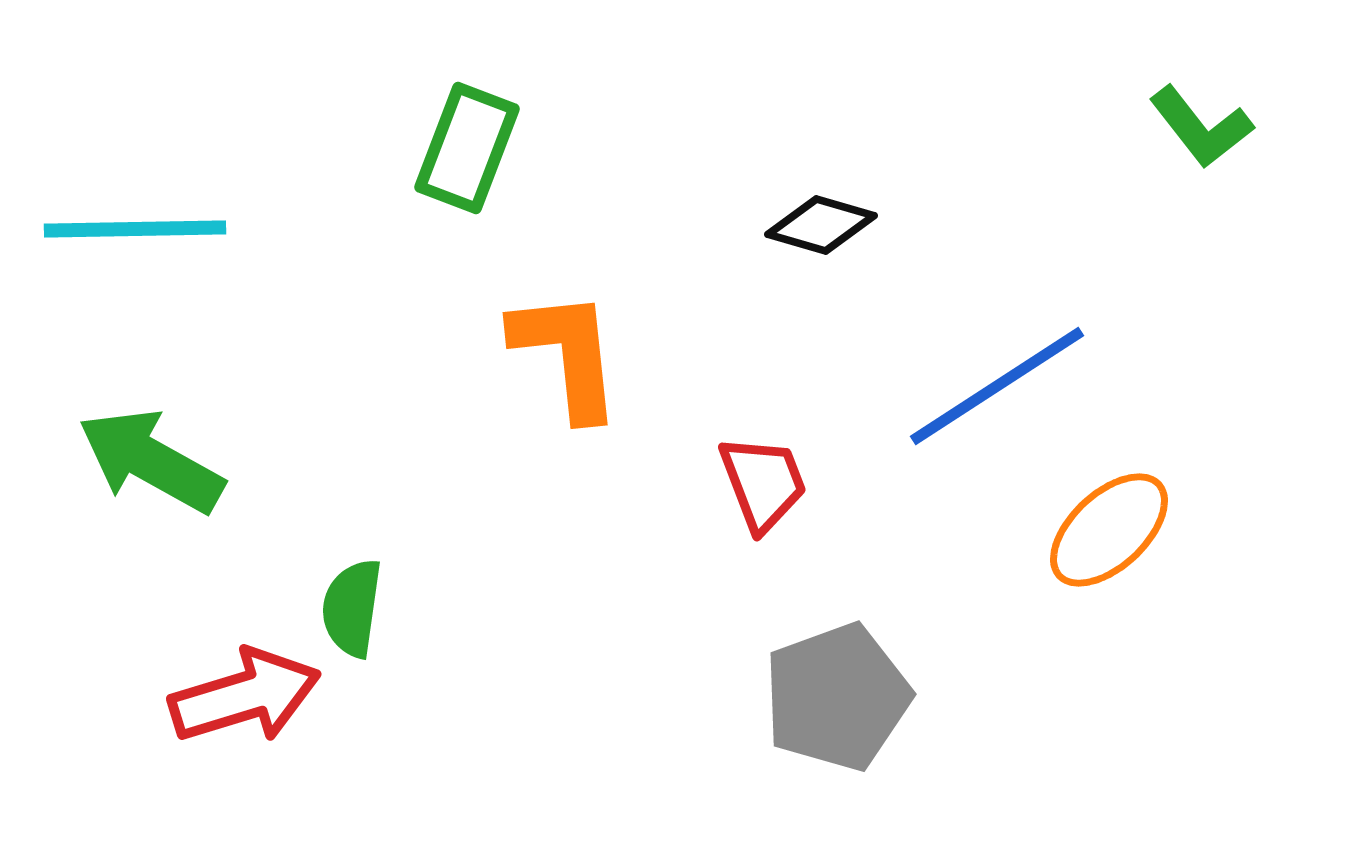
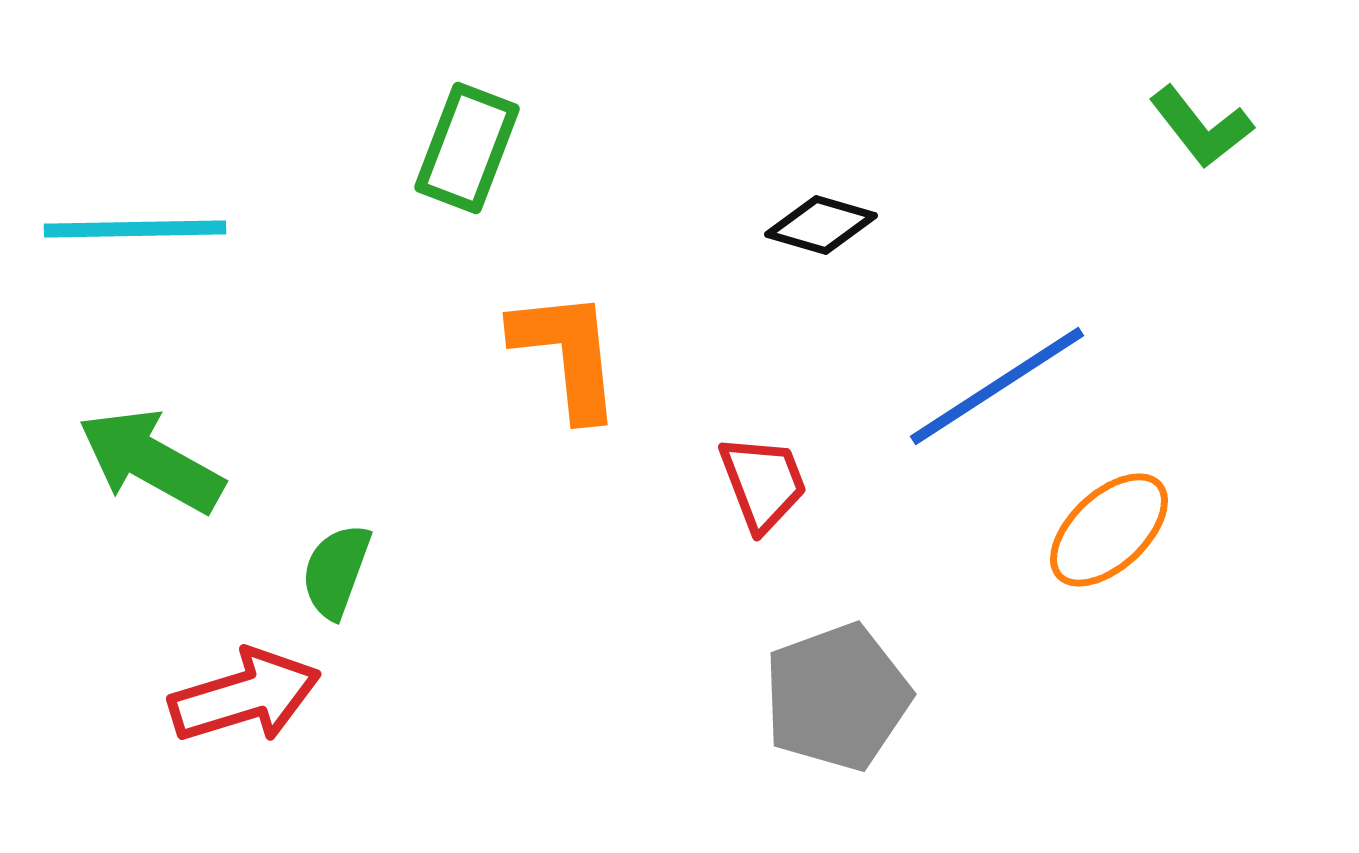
green semicircle: moved 16 px left, 37 px up; rotated 12 degrees clockwise
